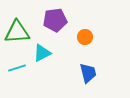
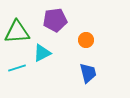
orange circle: moved 1 px right, 3 px down
